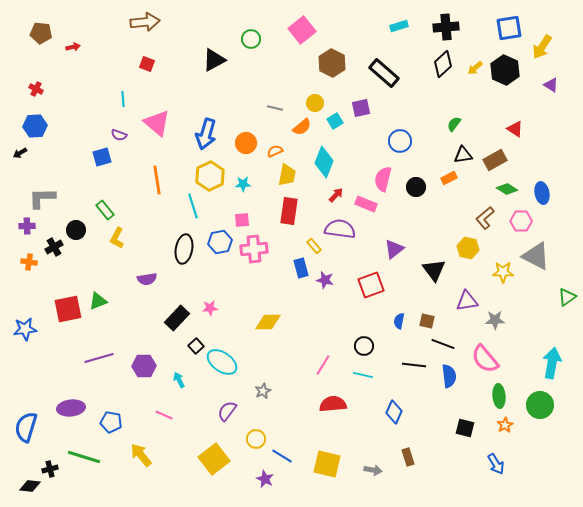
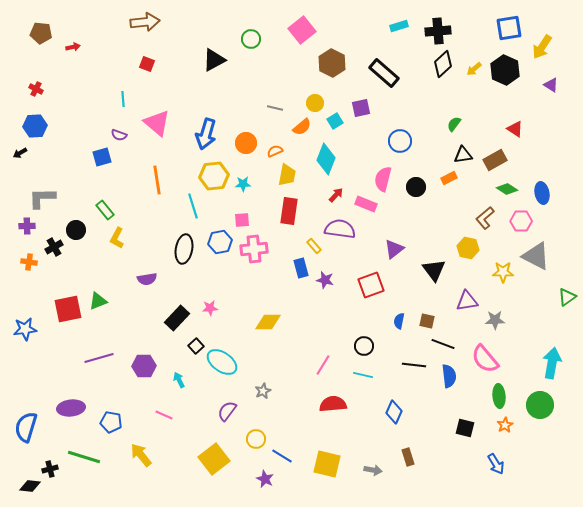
black cross at (446, 27): moved 8 px left, 4 px down
yellow arrow at (475, 68): moved 1 px left, 1 px down
cyan diamond at (324, 162): moved 2 px right, 3 px up
yellow hexagon at (210, 176): moved 4 px right; rotated 20 degrees clockwise
